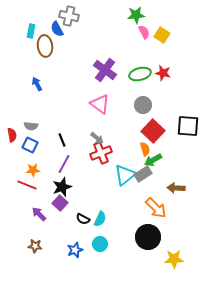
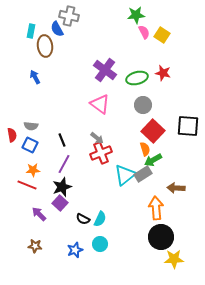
green ellipse: moved 3 px left, 4 px down
blue arrow: moved 2 px left, 7 px up
orange arrow: rotated 140 degrees counterclockwise
black circle: moved 13 px right
